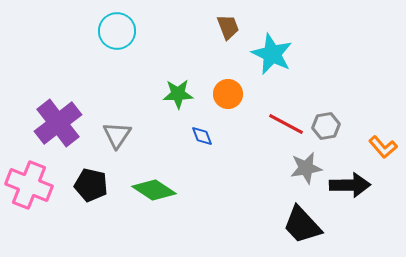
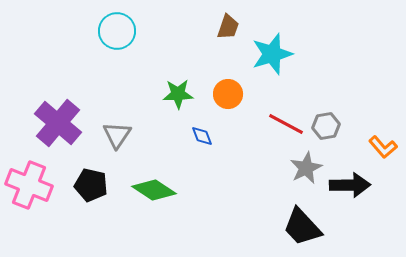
brown trapezoid: rotated 40 degrees clockwise
cyan star: rotated 30 degrees clockwise
purple cross: rotated 12 degrees counterclockwise
gray star: rotated 16 degrees counterclockwise
black trapezoid: moved 2 px down
